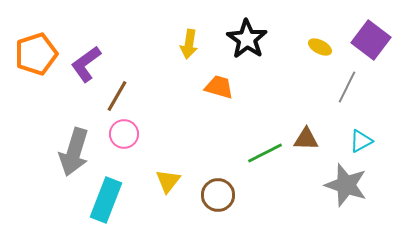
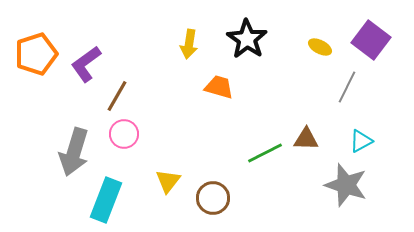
brown circle: moved 5 px left, 3 px down
